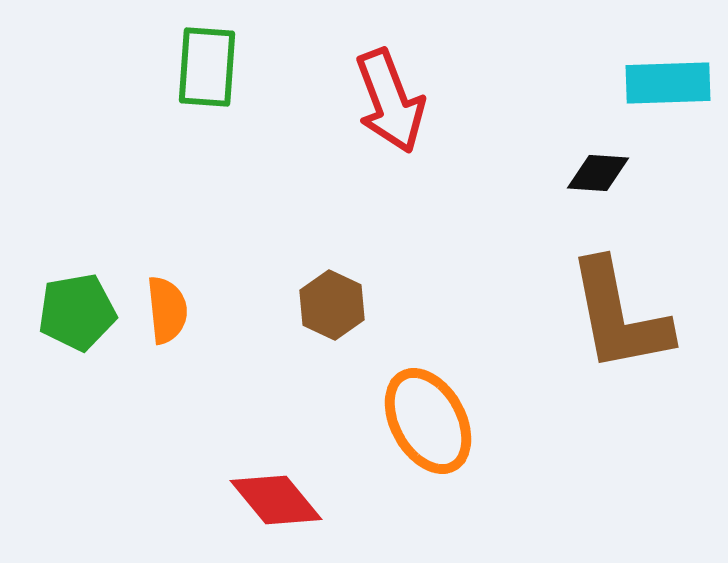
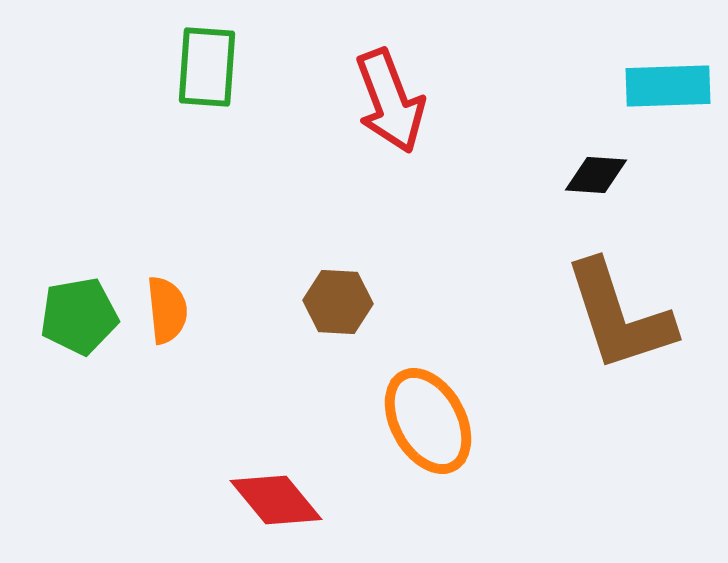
cyan rectangle: moved 3 px down
black diamond: moved 2 px left, 2 px down
brown hexagon: moved 6 px right, 3 px up; rotated 22 degrees counterclockwise
green pentagon: moved 2 px right, 4 px down
brown L-shape: rotated 7 degrees counterclockwise
